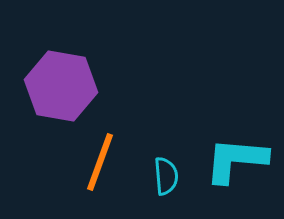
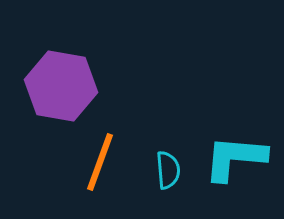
cyan L-shape: moved 1 px left, 2 px up
cyan semicircle: moved 2 px right, 6 px up
